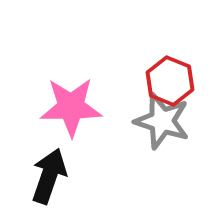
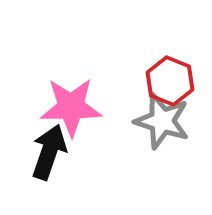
black arrow: moved 24 px up
